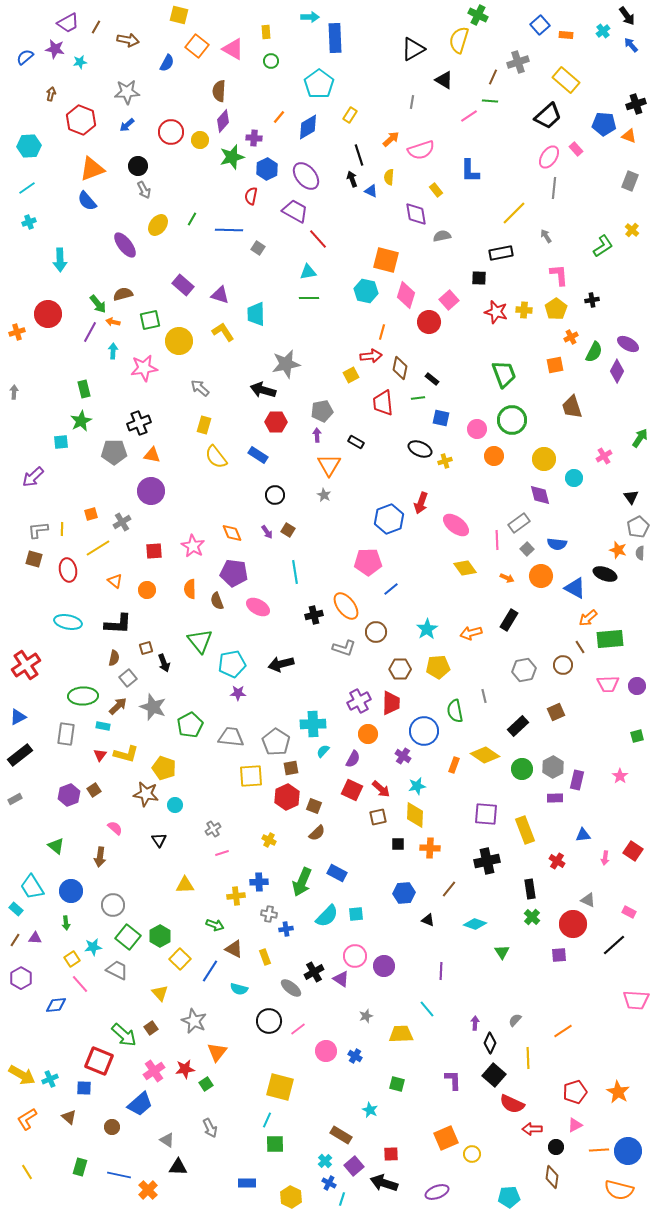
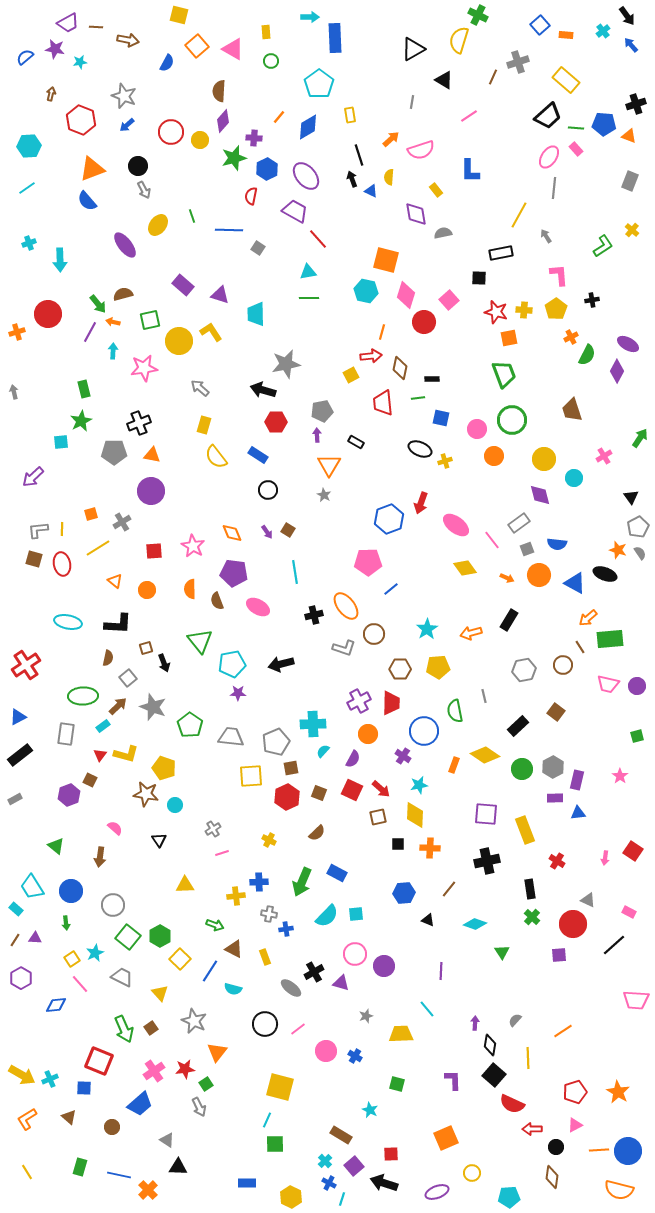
brown line at (96, 27): rotated 64 degrees clockwise
orange square at (197, 46): rotated 10 degrees clockwise
gray star at (127, 92): moved 3 px left, 4 px down; rotated 25 degrees clockwise
green line at (490, 101): moved 86 px right, 27 px down
yellow rectangle at (350, 115): rotated 42 degrees counterclockwise
green star at (232, 157): moved 2 px right, 1 px down
yellow line at (514, 213): moved 5 px right, 2 px down; rotated 16 degrees counterclockwise
green line at (192, 219): moved 3 px up; rotated 48 degrees counterclockwise
cyan cross at (29, 222): moved 21 px down
gray semicircle at (442, 236): moved 1 px right, 3 px up
red circle at (429, 322): moved 5 px left
yellow L-shape at (223, 332): moved 12 px left
green semicircle at (594, 352): moved 7 px left, 3 px down
orange square at (555, 365): moved 46 px left, 27 px up
black rectangle at (432, 379): rotated 40 degrees counterclockwise
gray arrow at (14, 392): rotated 16 degrees counterclockwise
brown trapezoid at (572, 407): moved 3 px down
black circle at (275, 495): moved 7 px left, 5 px up
pink line at (497, 540): moved 5 px left; rotated 36 degrees counterclockwise
gray square at (527, 549): rotated 24 degrees clockwise
gray semicircle at (640, 553): rotated 144 degrees clockwise
red ellipse at (68, 570): moved 6 px left, 6 px up
orange circle at (541, 576): moved 2 px left, 1 px up
blue triangle at (575, 588): moved 5 px up
brown circle at (376, 632): moved 2 px left, 2 px down
brown semicircle at (114, 658): moved 6 px left
pink trapezoid at (608, 684): rotated 15 degrees clockwise
brown square at (556, 712): rotated 30 degrees counterclockwise
green pentagon at (190, 725): rotated 10 degrees counterclockwise
cyan rectangle at (103, 726): rotated 48 degrees counterclockwise
gray pentagon at (276, 742): rotated 16 degrees clockwise
cyan star at (417, 786): moved 2 px right, 1 px up
brown square at (94, 790): moved 4 px left, 10 px up; rotated 32 degrees counterclockwise
brown square at (314, 806): moved 5 px right, 13 px up
blue triangle at (583, 835): moved 5 px left, 22 px up
cyan star at (93, 947): moved 2 px right, 6 px down; rotated 18 degrees counterclockwise
pink circle at (355, 956): moved 2 px up
gray trapezoid at (117, 970): moved 5 px right, 7 px down
purple triangle at (341, 979): moved 4 px down; rotated 18 degrees counterclockwise
cyan semicircle at (239, 989): moved 6 px left
black circle at (269, 1021): moved 4 px left, 3 px down
green arrow at (124, 1035): moved 6 px up; rotated 24 degrees clockwise
black diamond at (490, 1043): moved 2 px down; rotated 15 degrees counterclockwise
gray arrow at (210, 1128): moved 11 px left, 21 px up
yellow circle at (472, 1154): moved 19 px down
